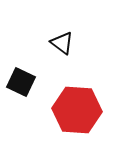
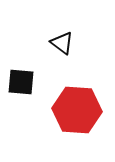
black square: rotated 20 degrees counterclockwise
